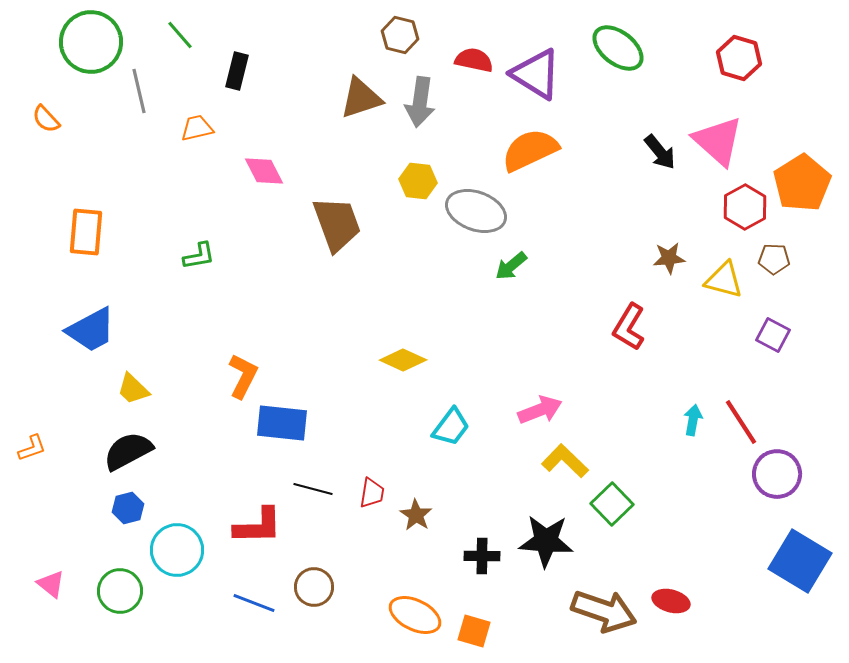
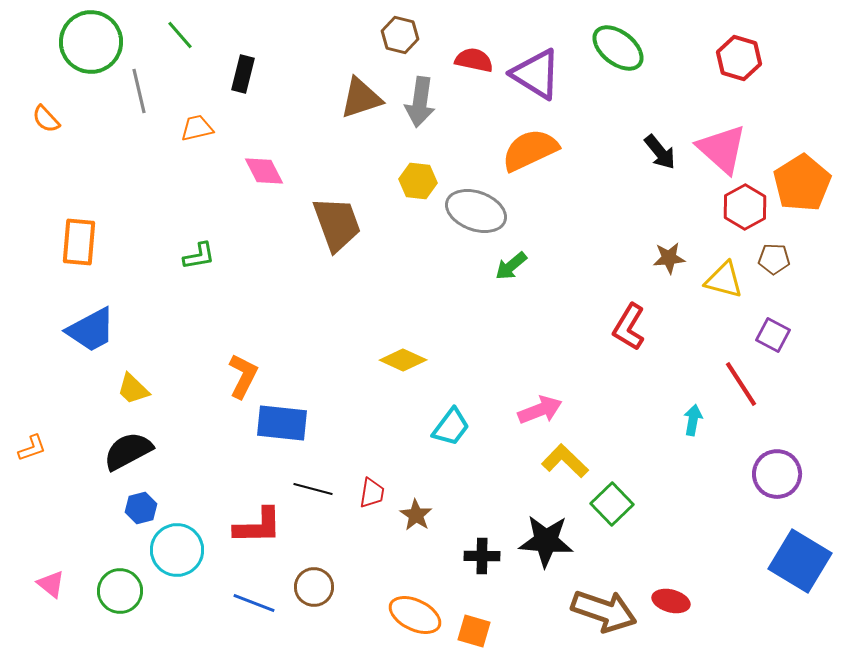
black rectangle at (237, 71): moved 6 px right, 3 px down
pink triangle at (718, 141): moved 4 px right, 8 px down
orange rectangle at (86, 232): moved 7 px left, 10 px down
red line at (741, 422): moved 38 px up
blue hexagon at (128, 508): moved 13 px right
